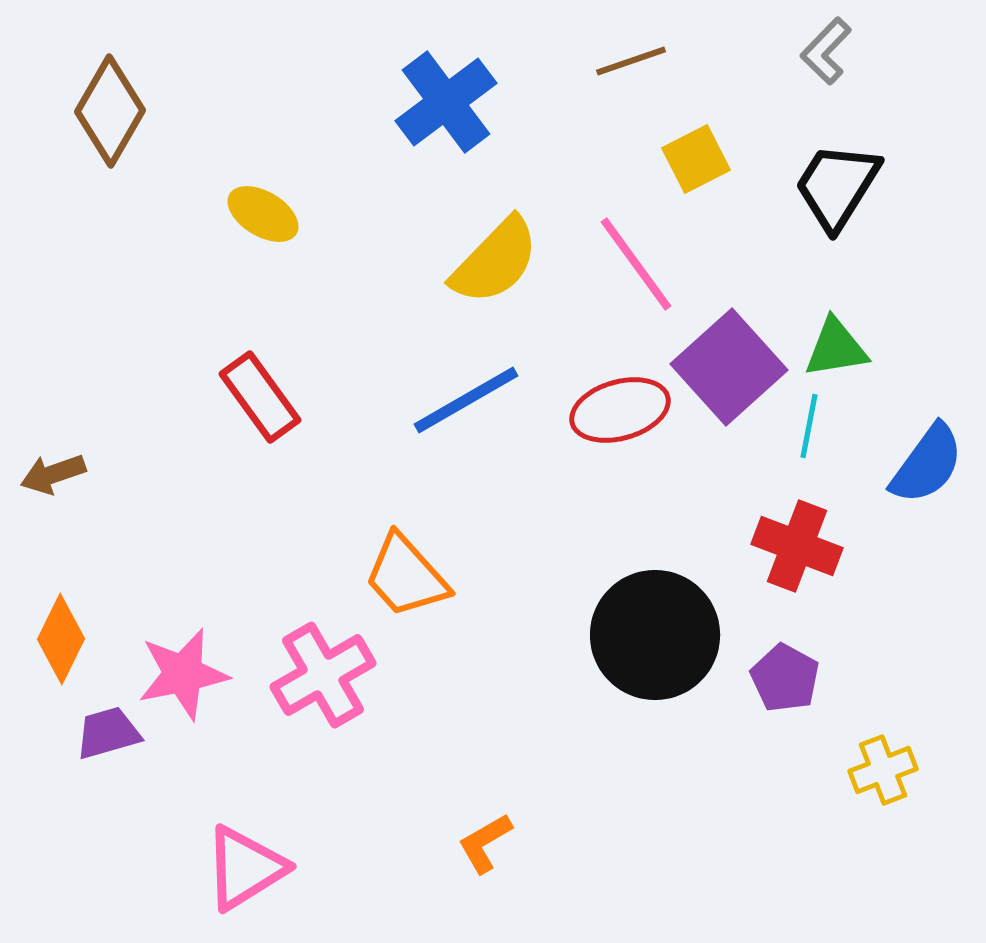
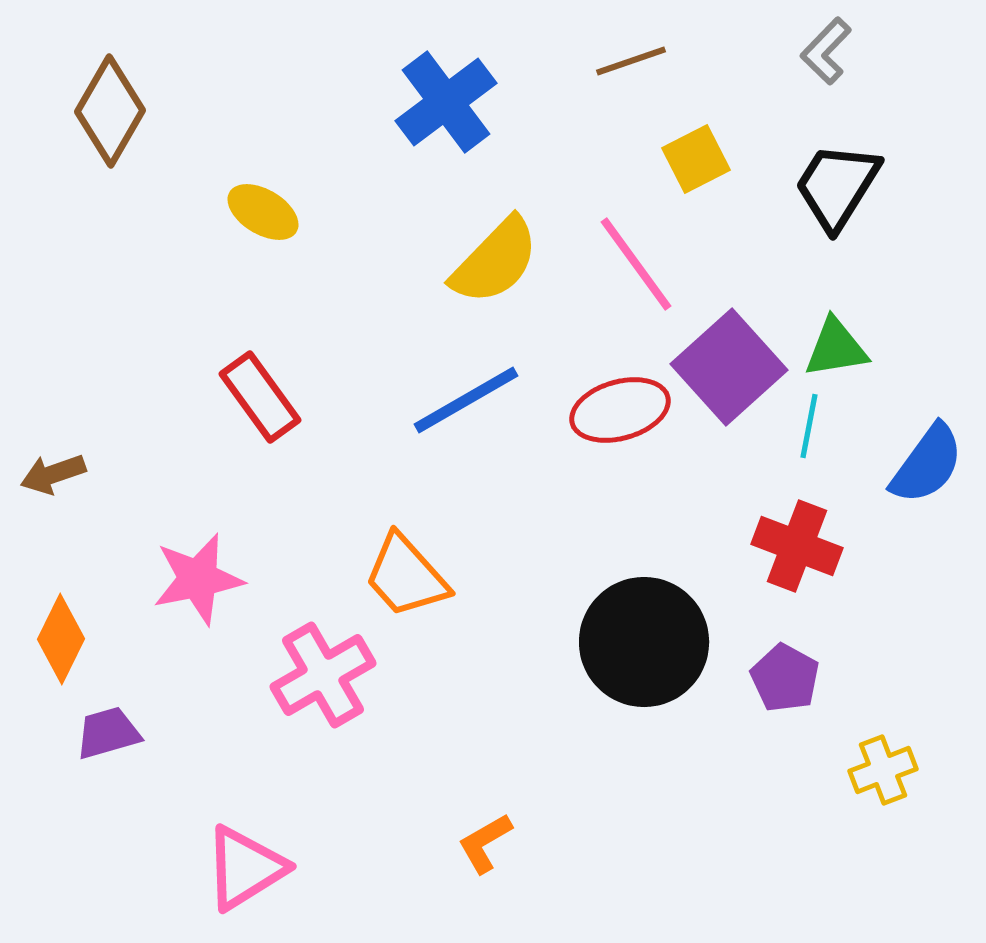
yellow ellipse: moved 2 px up
black circle: moved 11 px left, 7 px down
pink star: moved 15 px right, 95 px up
